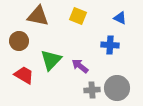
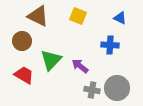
brown triangle: rotated 15 degrees clockwise
brown circle: moved 3 px right
gray cross: rotated 14 degrees clockwise
